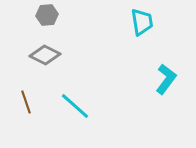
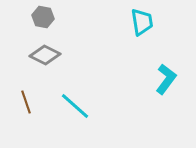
gray hexagon: moved 4 px left, 2 px down; rotated 15 degrees clockwise
